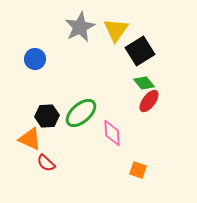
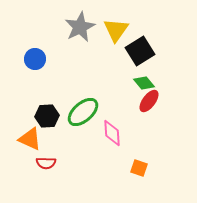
green ellipse: moved 2 px right, 1 px up
red semicircle: rotated 42 degrees counterclockwise
orange square: moved 1 px right, 2 px up
